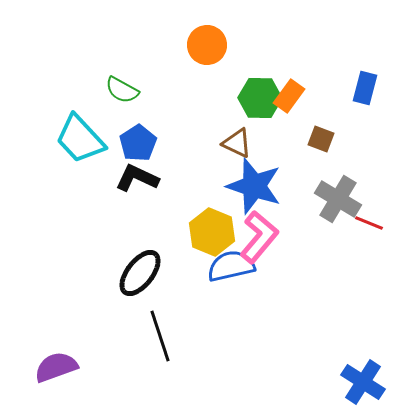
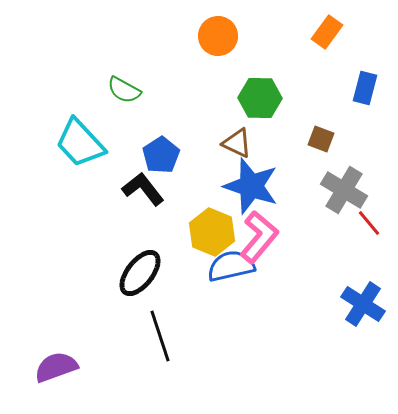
orange circle: moved 11 px right, 9 px up
green semicircle: moved 2 px right
orange rectangle: moved 38 px right, 64 px up
cyan trapezoid: moved 4 px down
blue pentagon: moved 23 px right, 12 px down
black L-shape: moved 6 px right, 11 px down; rotated 27 degrees clockwise
blue star: moved 3 px left
gray cross: moved 6 px right, 9 px up
red line: rotated 28 degrees clockwise
blue cross: moved 78 px up
